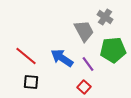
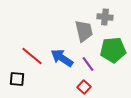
gray cross: rotated 28 degrees counterclockwise
gray trapezoid: rotated 15 degrees clockwise
red line: moved 6 px right
black square: moved 14 px left, 3 px up
